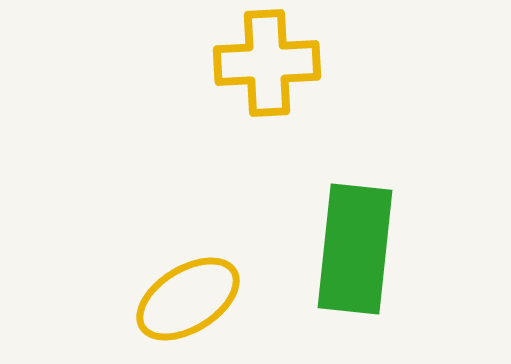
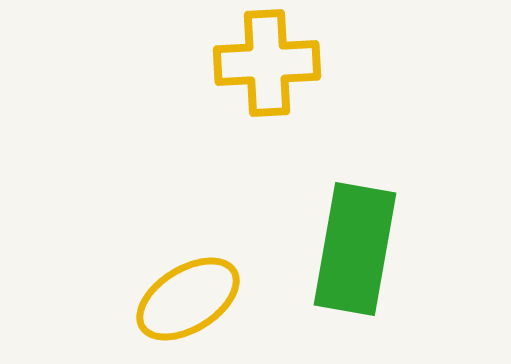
green rectangle: rotated 4 degrees clockwise
